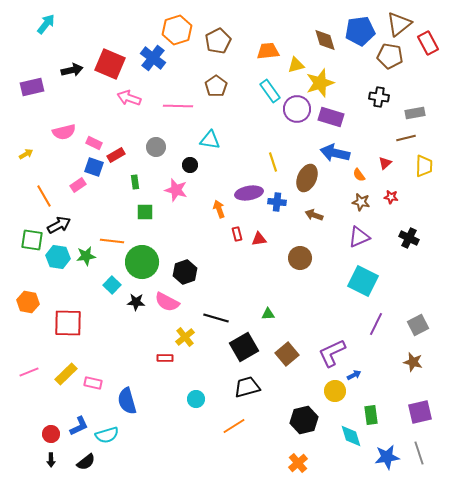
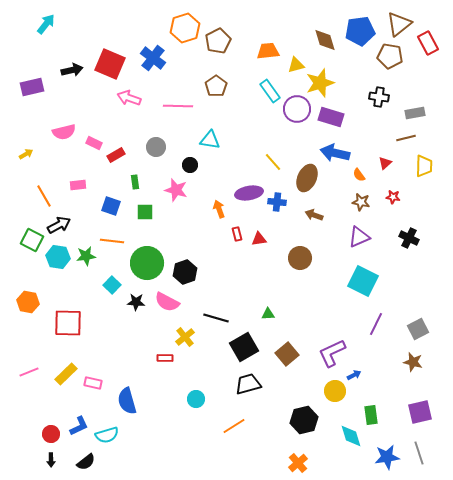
orange hexagon at (177, 30): moved 8 px right, 2 px up
yellow line at (273, 162): rotated 24 degrees counterclockwise
blue square at (94, 167): moved 17 px right, 39 px down
pink rectangle at (78, 185): rotated 28 degrees clockwise
red star at (391, 197): moved 2 px right
green square at (32, 240): rotated 20 degrees clockwise
green circle at (142, 262): moved 5 px right, 1 px down
gray square at (418, 325): moved 4 px down
black trapezoid at (247, 387): moved 1 px right, 3 px up
